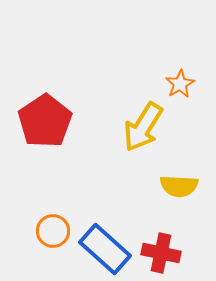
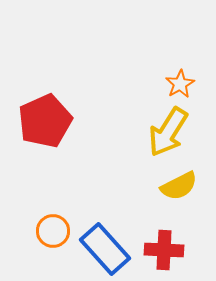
red pentagon: rotated 10 degrees clockwise
yellow arrow: moved 25 px right, 5 px down
yellow semicircle: rotated 30 degrees counterclockwise
blue rectangle: rotated 6 degrees clockwise
red cross: moved 3 px right, 3 px up; rotated 9 degrees counterclockwise
